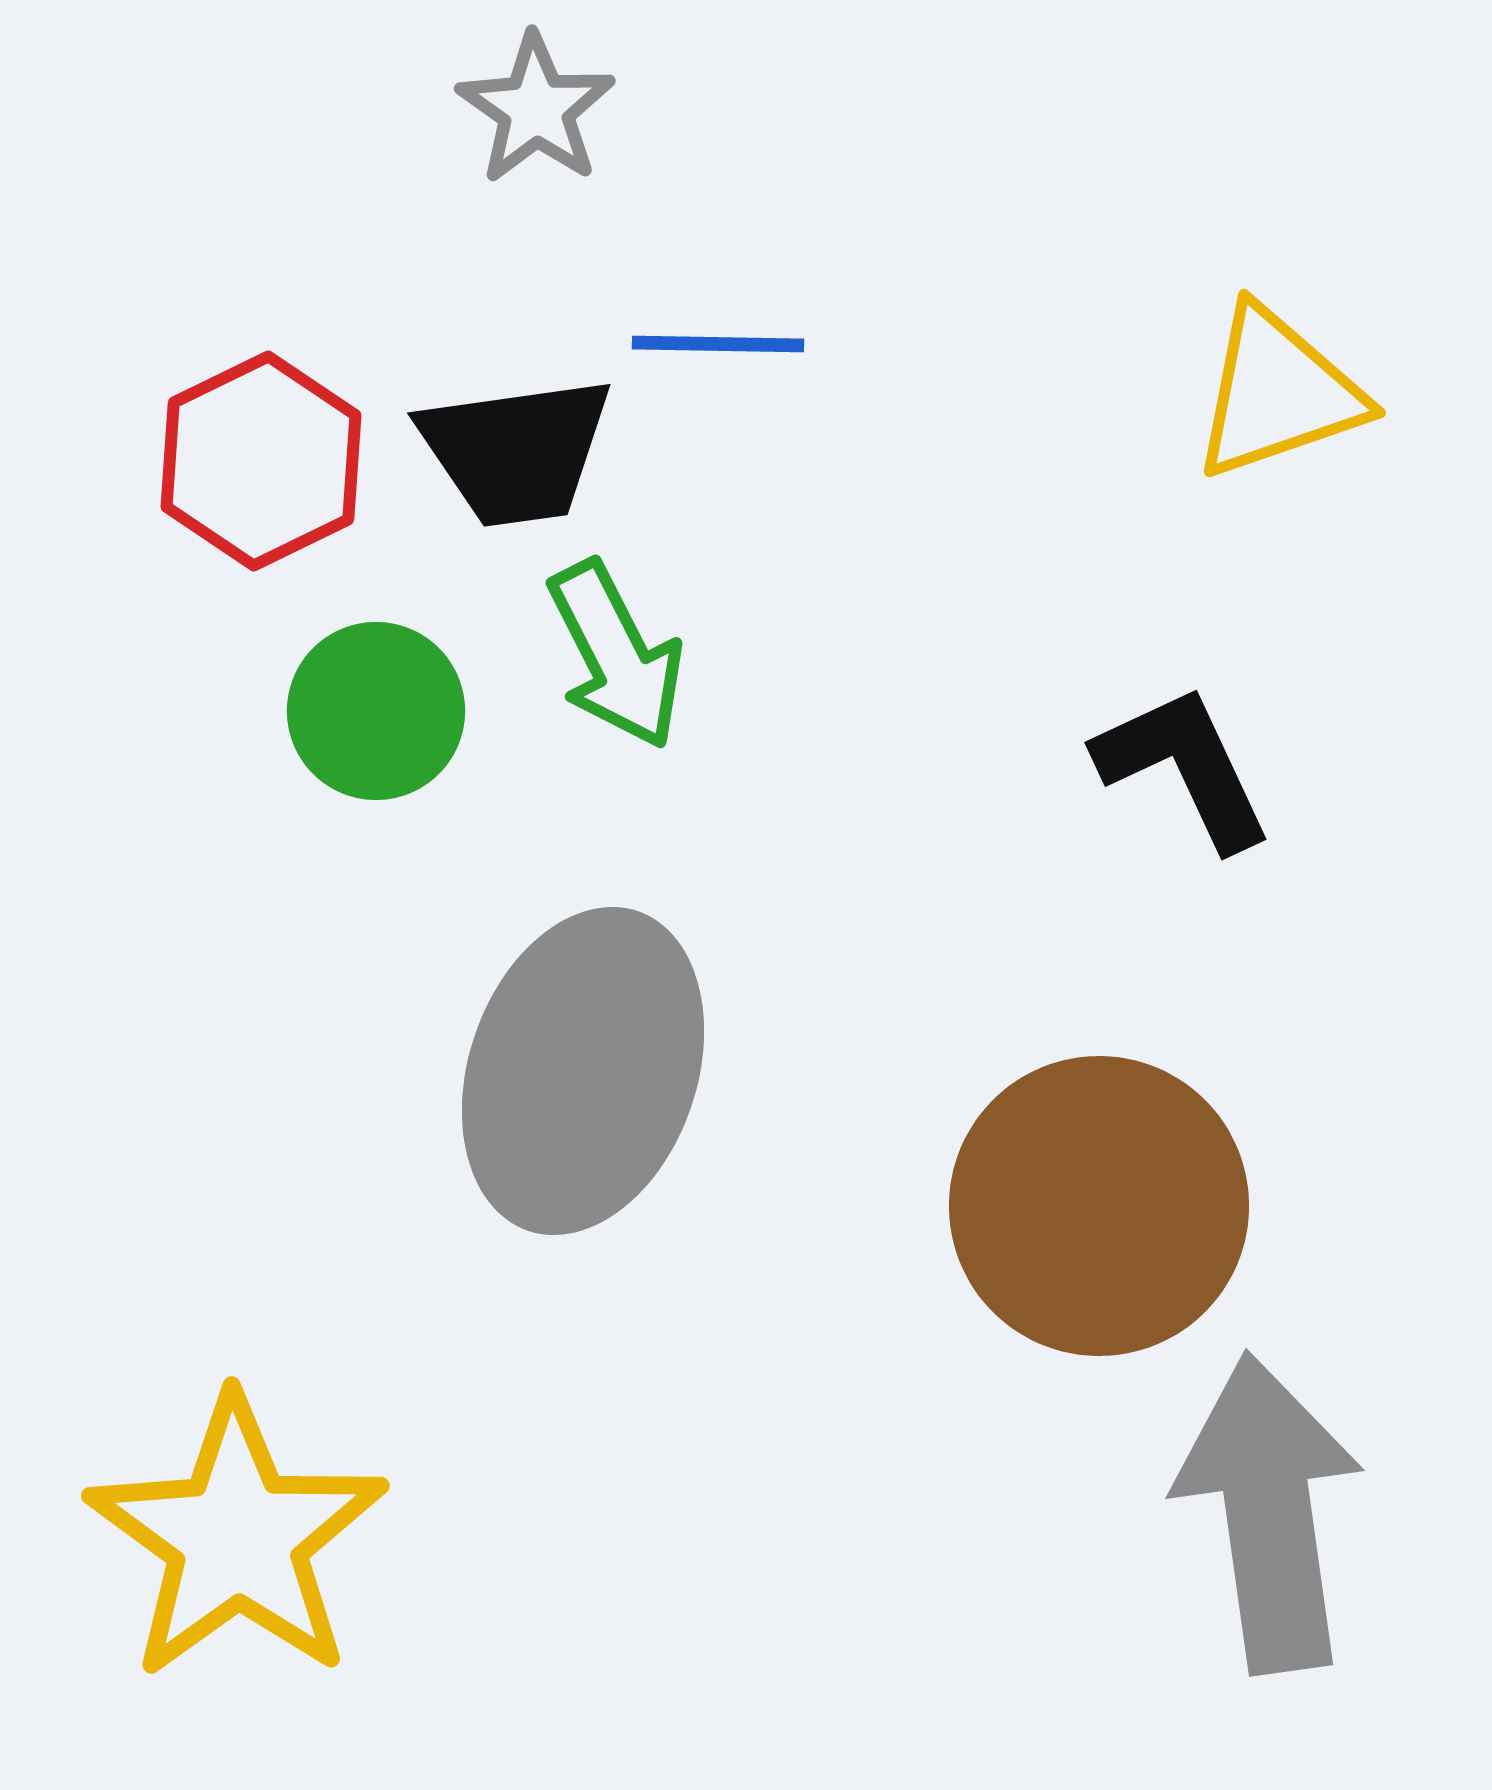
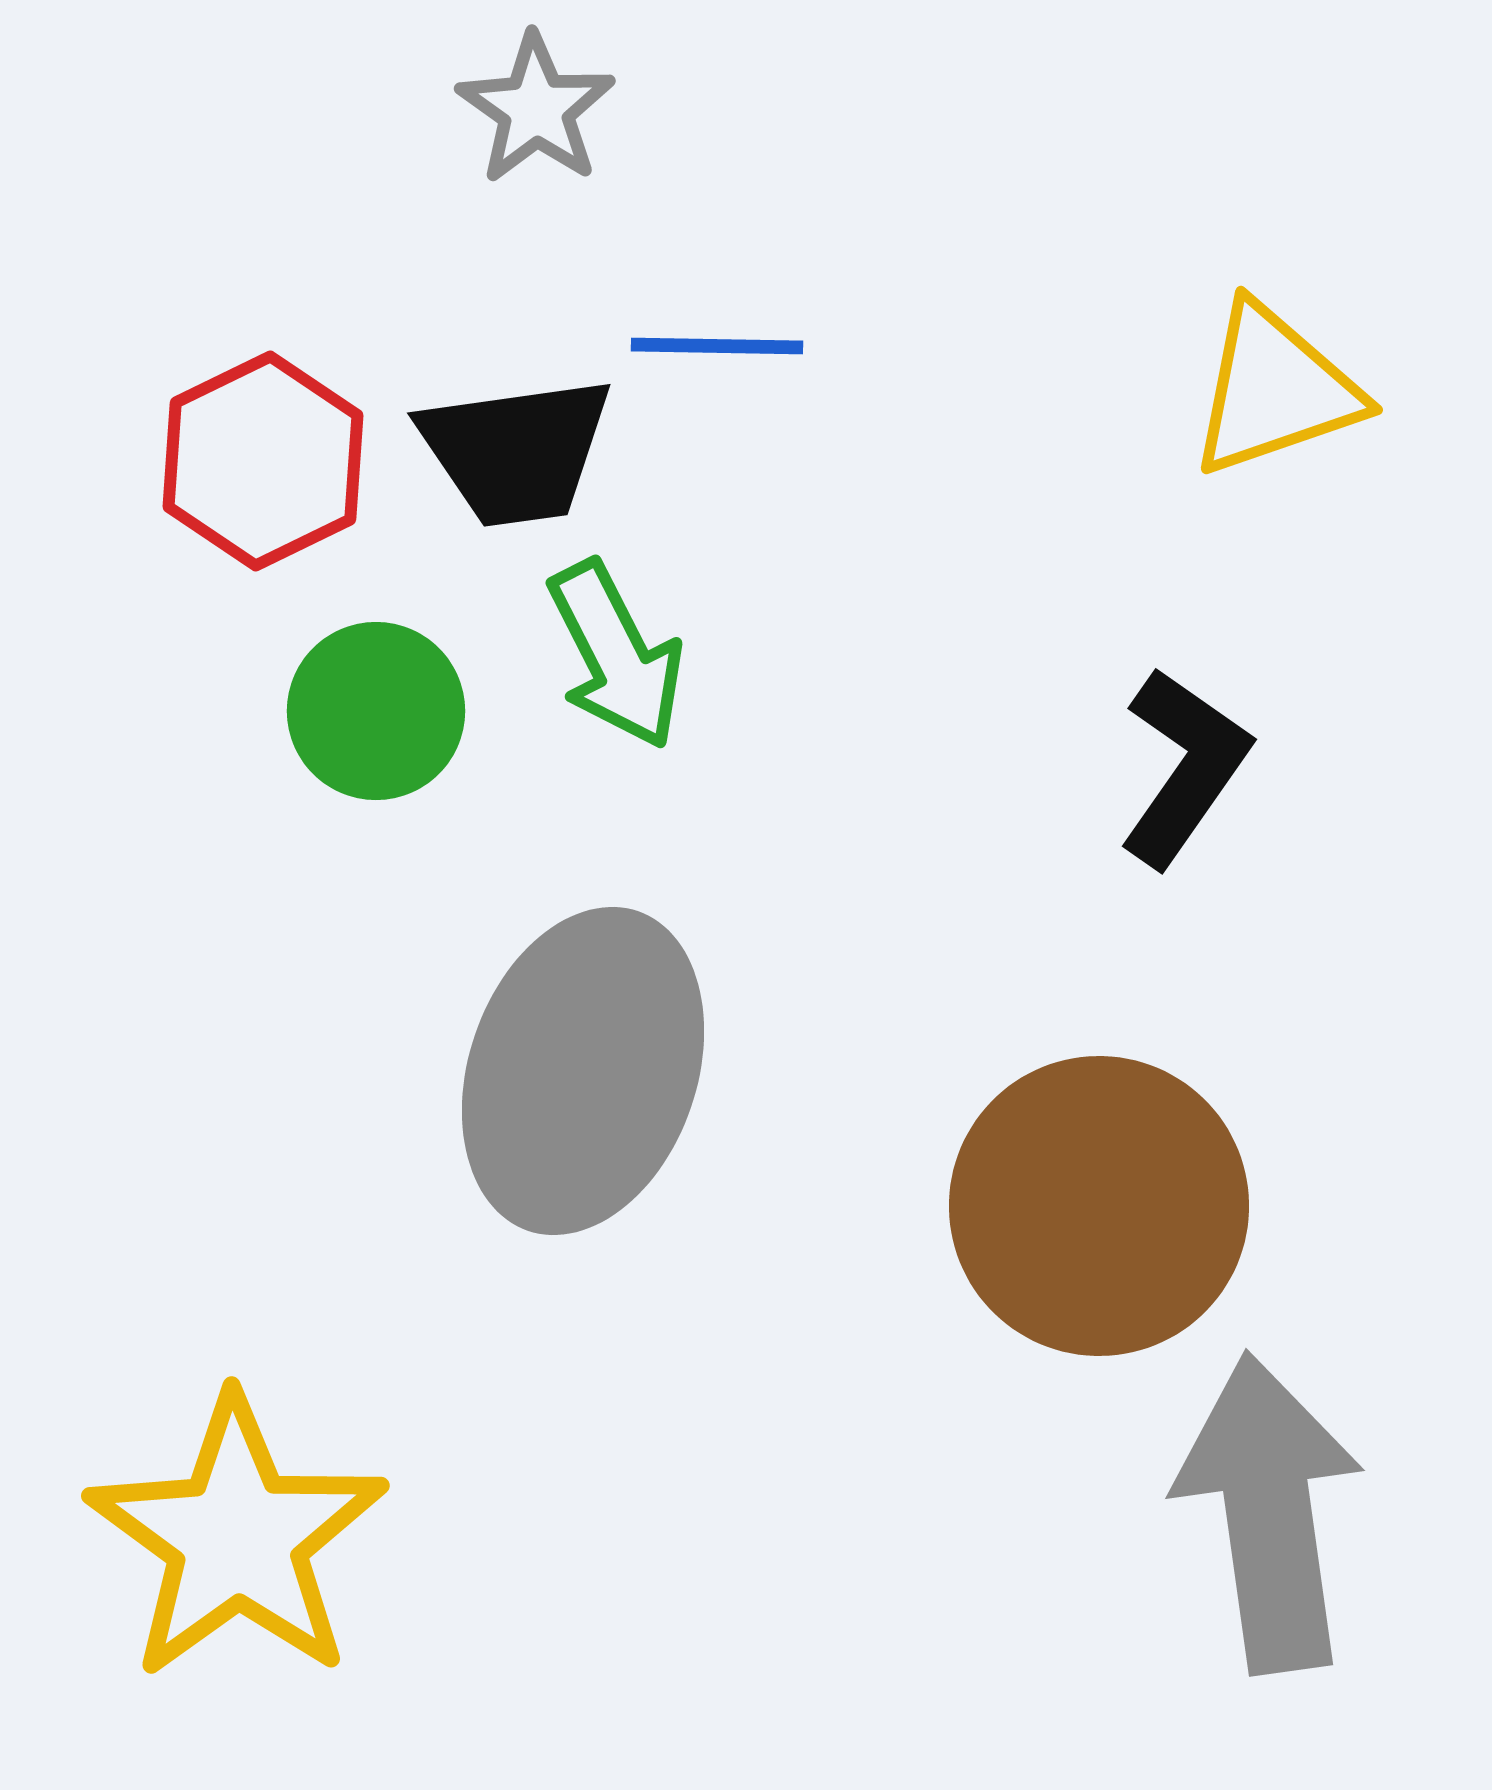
blue line: moved 1 px left, 2 px down
yellow triangle: moved 3 px left, 3 px up
red hexagon: moved 2 px right
black L-shape: rotated 60 degrees clockwise
